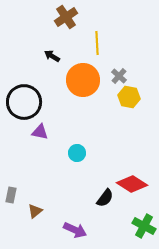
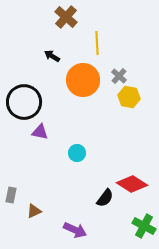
brown cross: rotated 15 degrees counterclockwise
brown triangle: moved 1 px left; rotated 14 degrees clockwise
